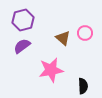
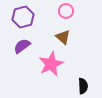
purple hexagon: moved 3 px up
pink circle: moved 19 px left, 22 px up
brown triangle: moved 1 px up
pink star: moved 6 px up; rotated 15 degrees counterclockwise
